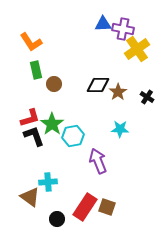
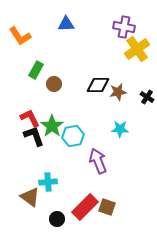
blue triangle: moved 37 px left
purple cross: moved 1 px right, 2 px up
orange L-shape: moved 11 px left, 6 px up
green rectangle: rotated 42 degrees clockwise
brown star: rotated 24 degrees clockwise
red L-shape: rotated 100 degrees counterclockwise
green star: moved 2 px down
red rectangle: rotated 12 degrees clockwise
